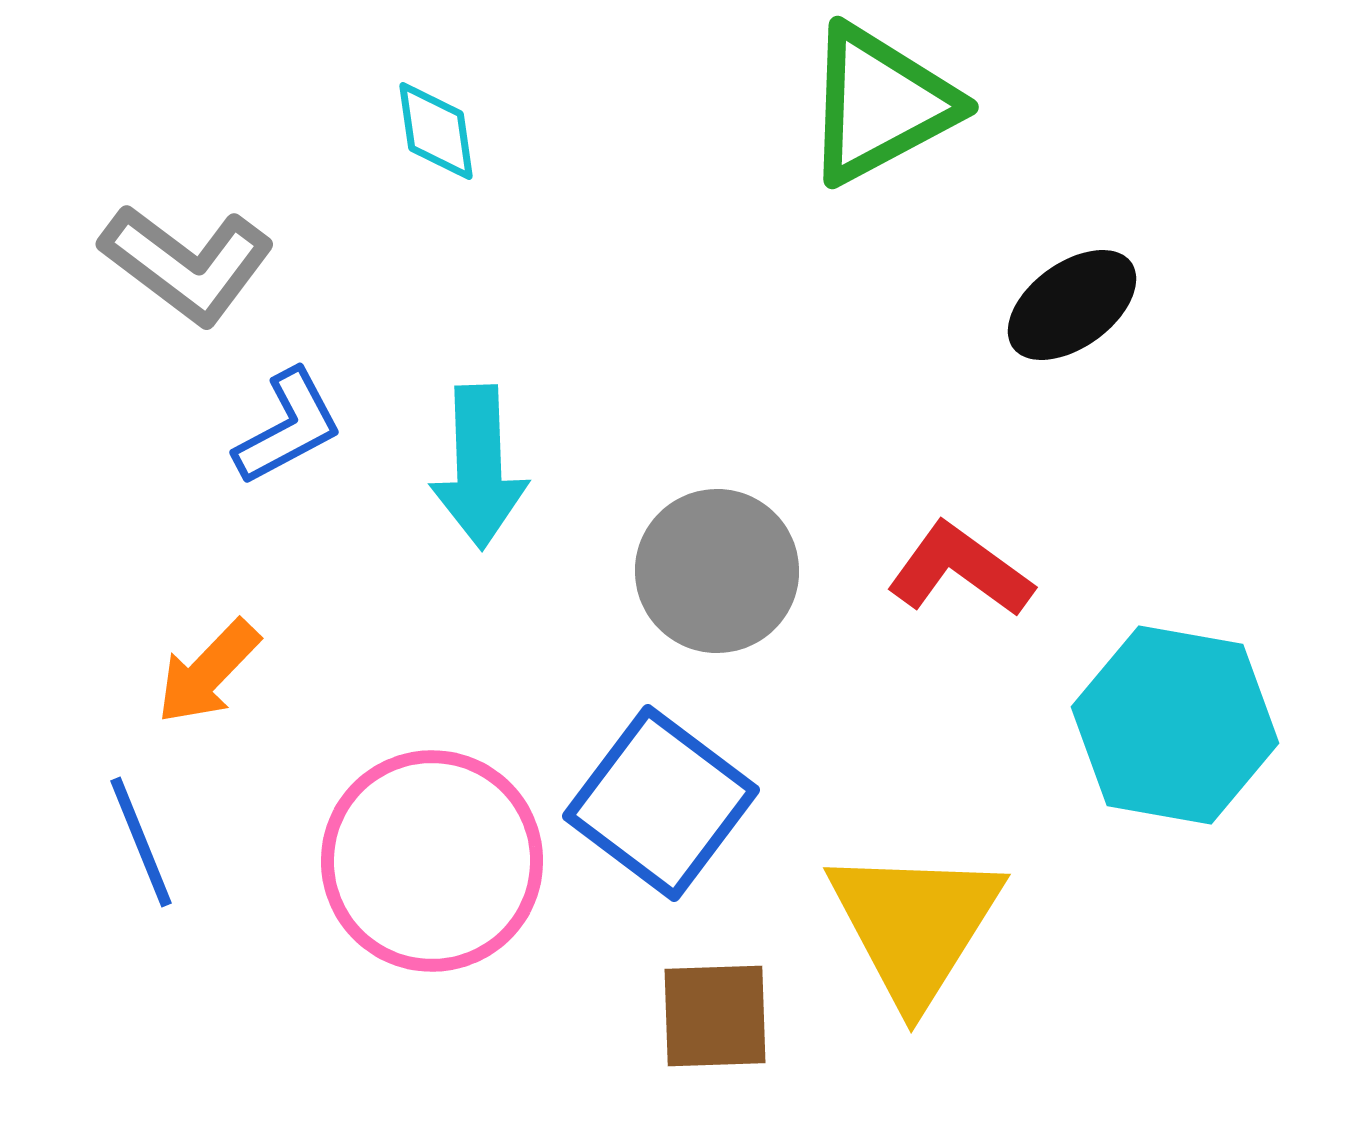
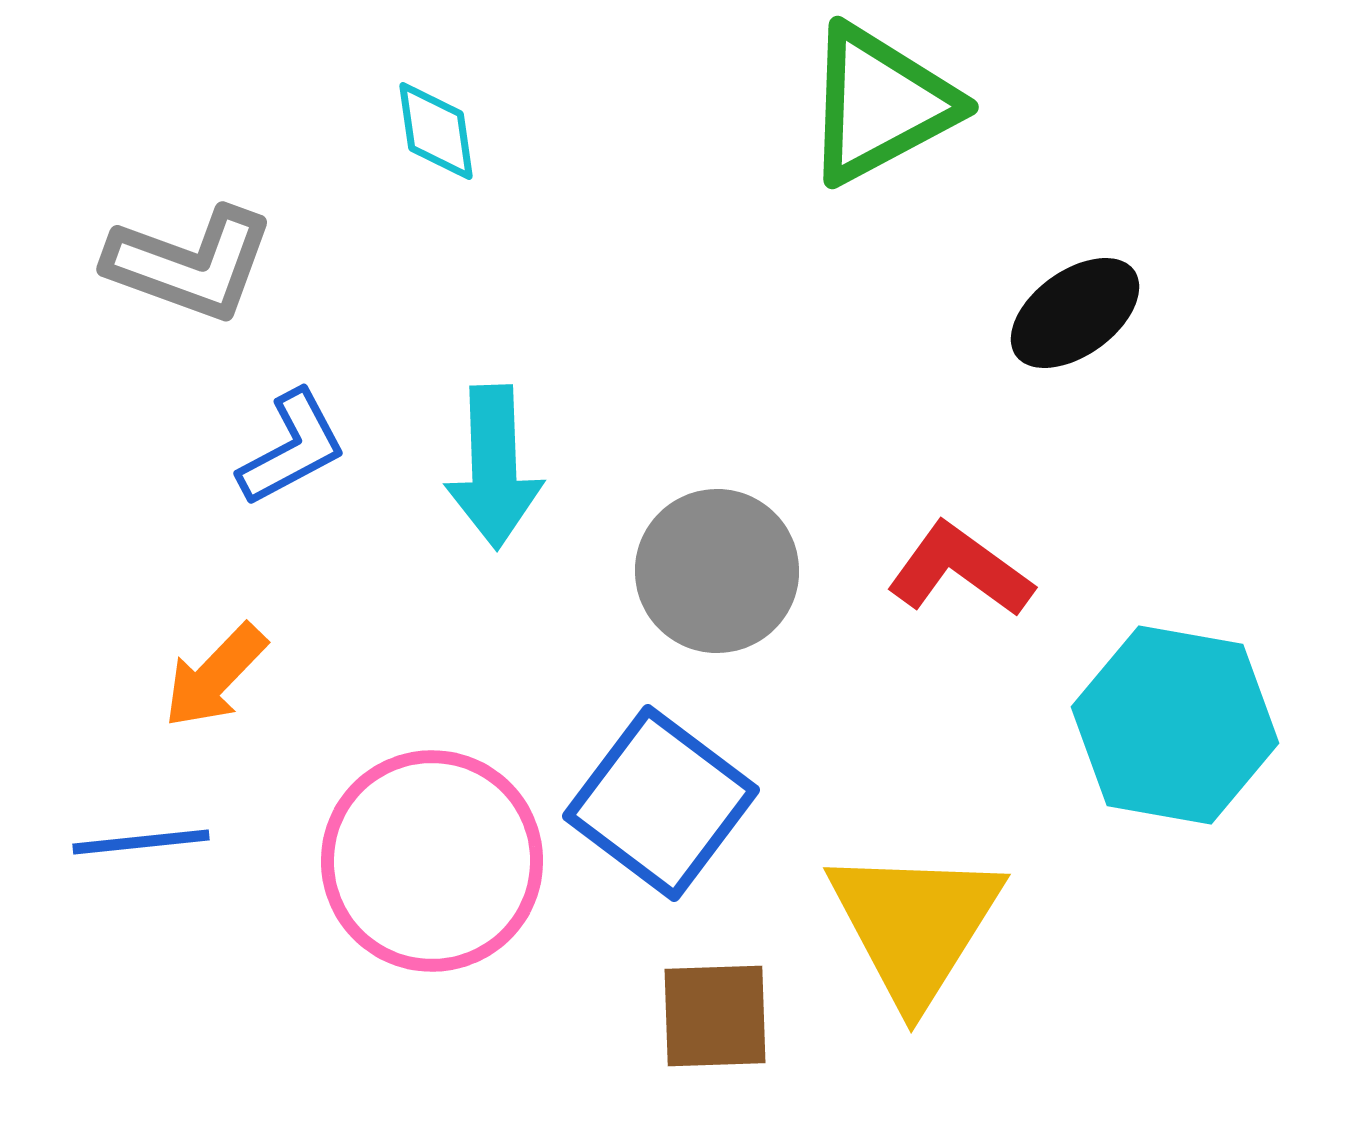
gray L-shape: moved 3 px right; rotated 17 degrees counterclockwise
black ellipse: moved 3 px right, 8 px down
blue L-shape: moved 4 px right, 21 px down
cyan arrow: moved 15 px right
orange arrow: moved 7 px right, 4 px down
blue line: rotated 74 degrees counterclockwise
